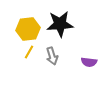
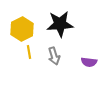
yellow hexagon: moved 6 px left; rotated 20 degrees counterclockwise
yellow line: rotated 40 degrees counterclockwise
gray arrow: moved 2 px right
